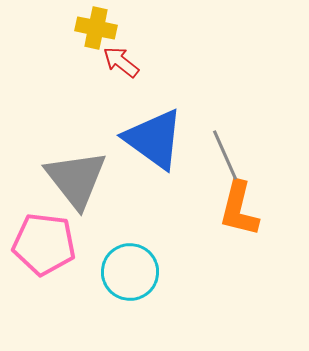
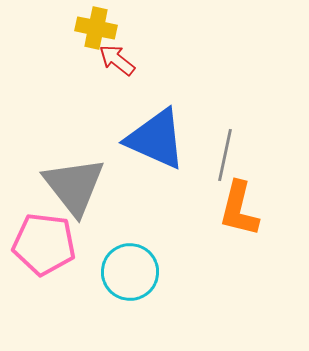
red arrow: moved 4 px left, 2 px up
blue triangle: moved 2 px right; rotated 12 degrees counterclockwise
gray line: rotated 36 degrees clockwise
gray triangle: moved 2 px left, 7 px down
